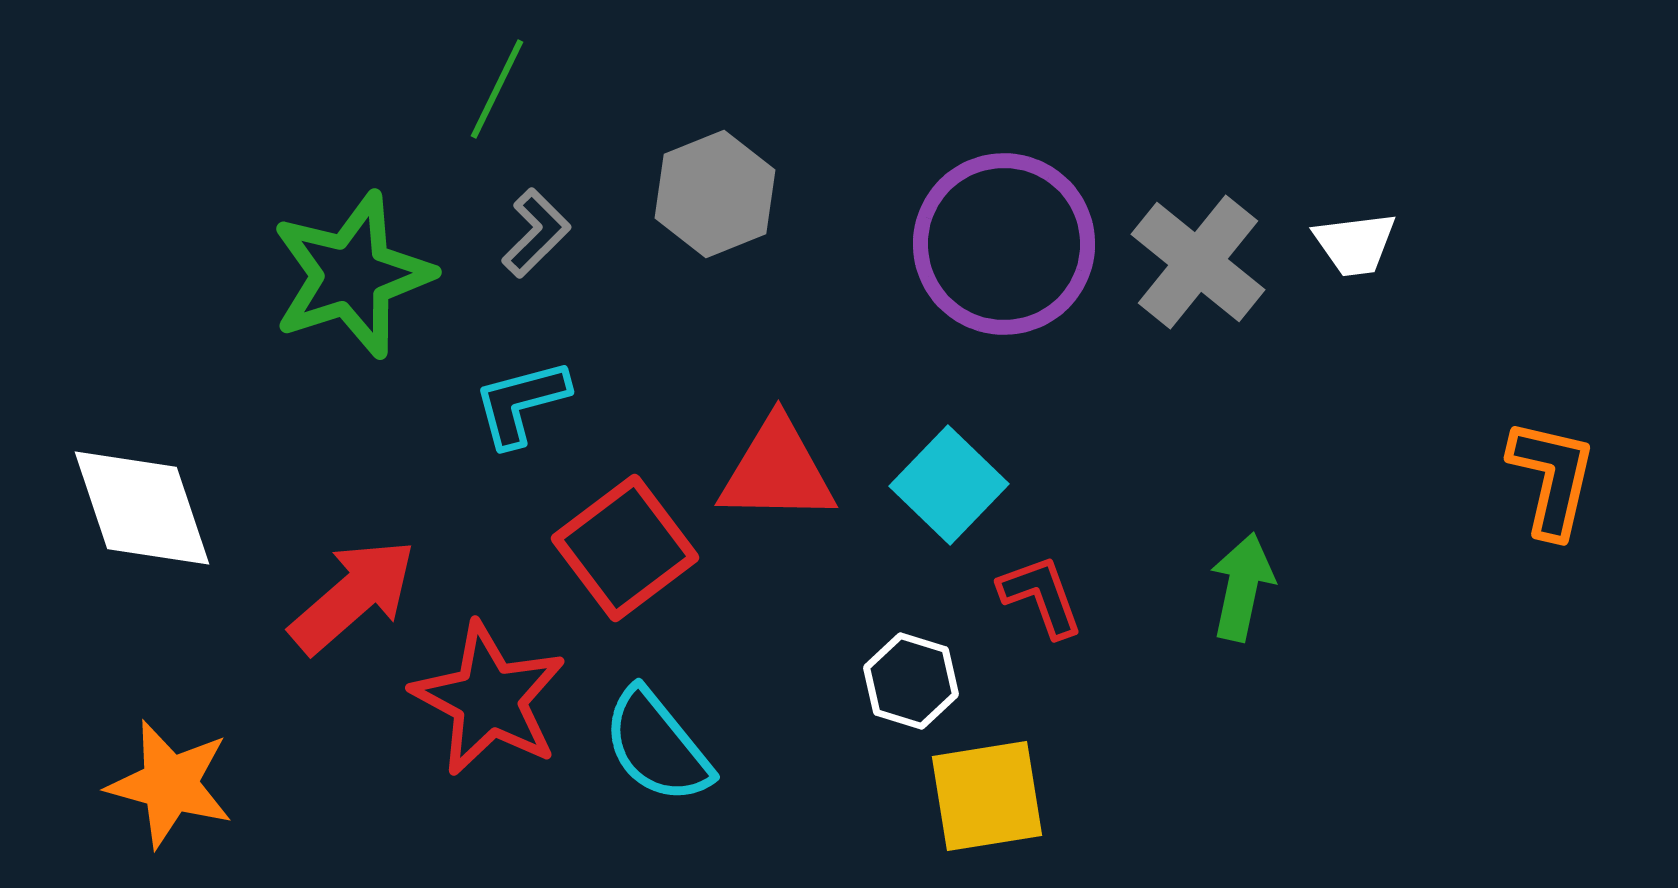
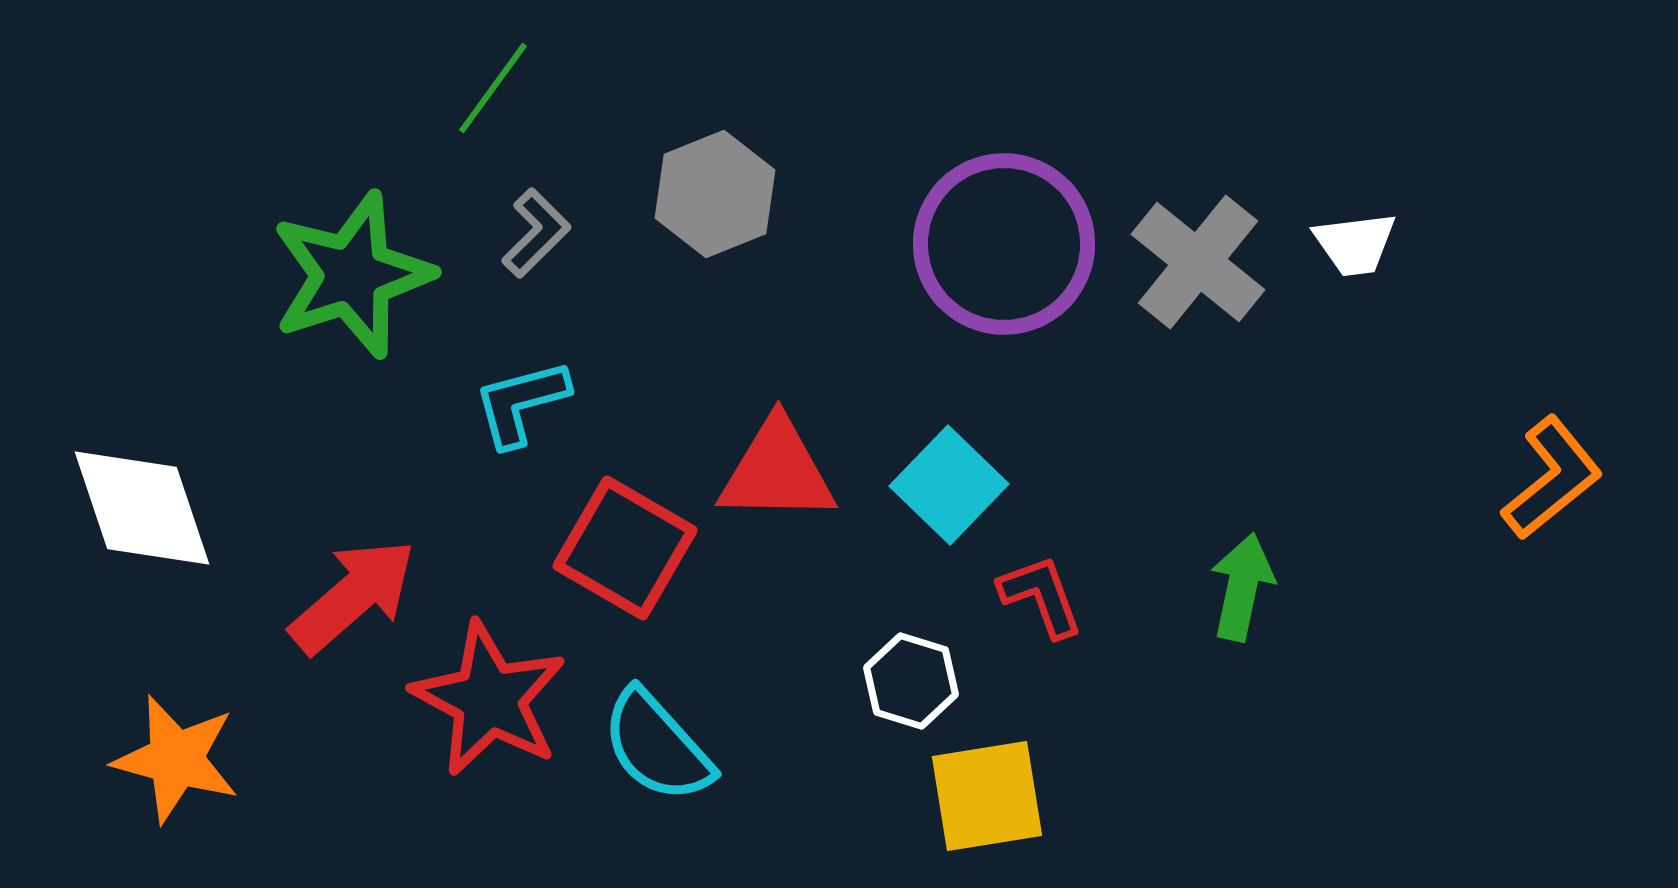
green line: moved 4 px left, 1 px up; rotated 10 degrees clockwise
orange L-shape: rotated 38 degrees clockwise
red square: rotated 23 degrees counterclockwise
cyan semicircle: rotated 3 degrees counterclockwise
orange star: moved 6 px right, 25 px up
